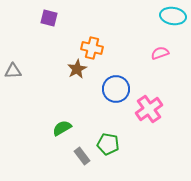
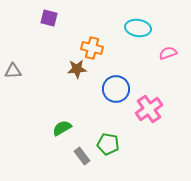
cyan ellipse: moved 35 px left, 12 px down
pink semicircle: moved 8 px right
brown star: rotated 24 degrees clockwise
